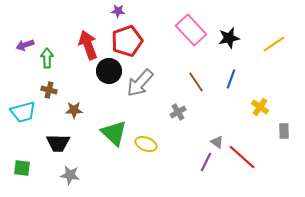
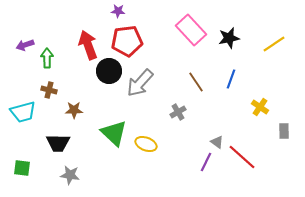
red pentagon: rotated 12 degrees clockwise
